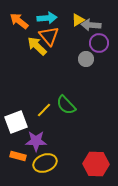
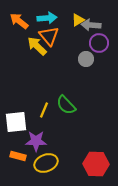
yellow line: rotated 21 degrees counterclockwise
white square: rotated 15 degrees clockwise
yellow ellipse: moved 1 px right
